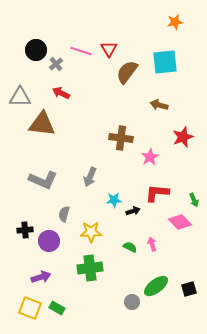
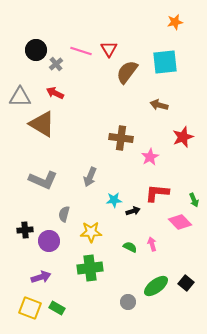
red arrow: moved 6 px left
brown triangle: rotated 24 degrees clockwise
black square: moved 3 px left, 6 px up; rotated 35 degrees counterclockwise
gray circle: moved 4 px left
